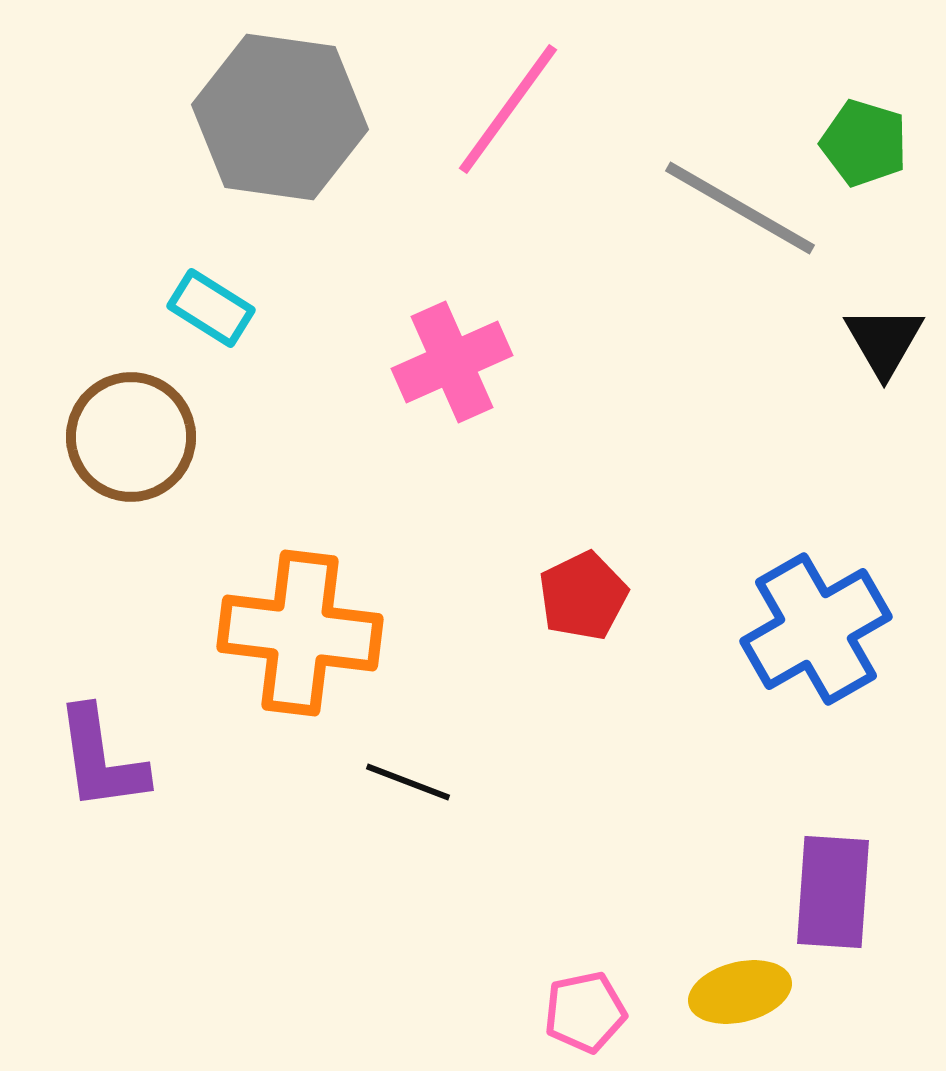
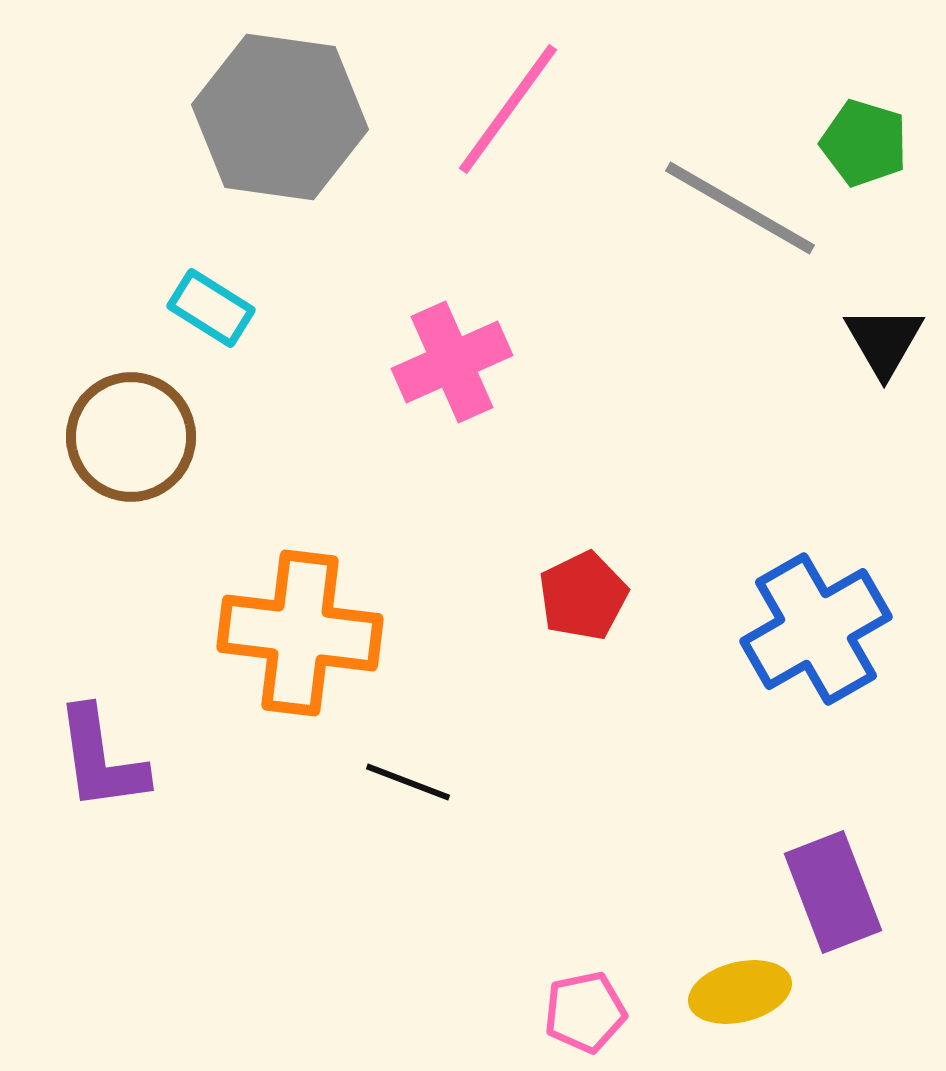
purple rectangle: rotated 25 degrees counterclockwise
